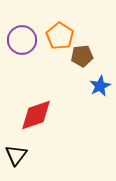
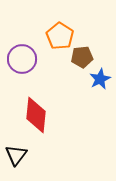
purple circle: moved 19 px down
brown pentagon: moved 1 px down
blue star: moved 7 px up
red diamond: rotated 66 degrees counterclockwise
